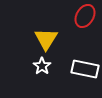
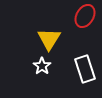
yellow triangle: moved 3 px right
white rectangle: rotated 60 degrees clockwise
